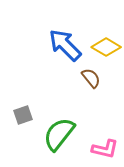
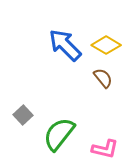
yellow diamond: moved 2 px up
brown semicircle: moved 12 px right
gray square: rotated 24 degrees counterclockwise
